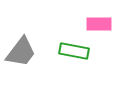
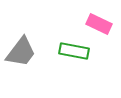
pink rectangle: rotated 25 degrees clockwise
